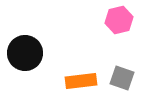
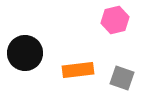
pink hexagon: moved 4 px left
orange rectangle: moved 3 px left, 11 px up
